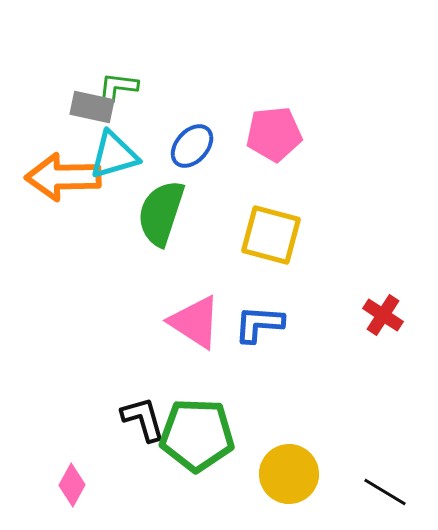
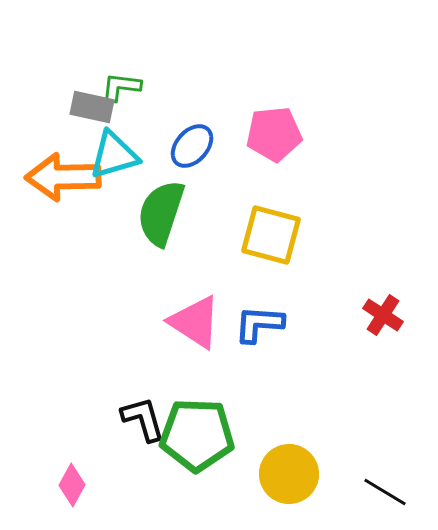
green L-shape: moved 3 px right
